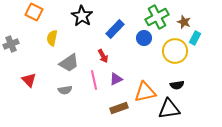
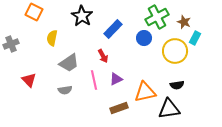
blue rectangle: moved 2 px left
